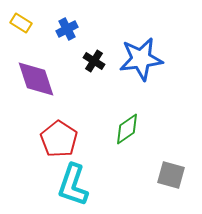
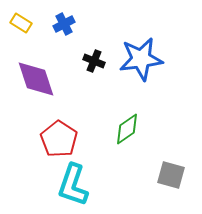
blue cross: moved 3 px left, 5 px up
black cross: rotated 10 degrees counterclockwise
